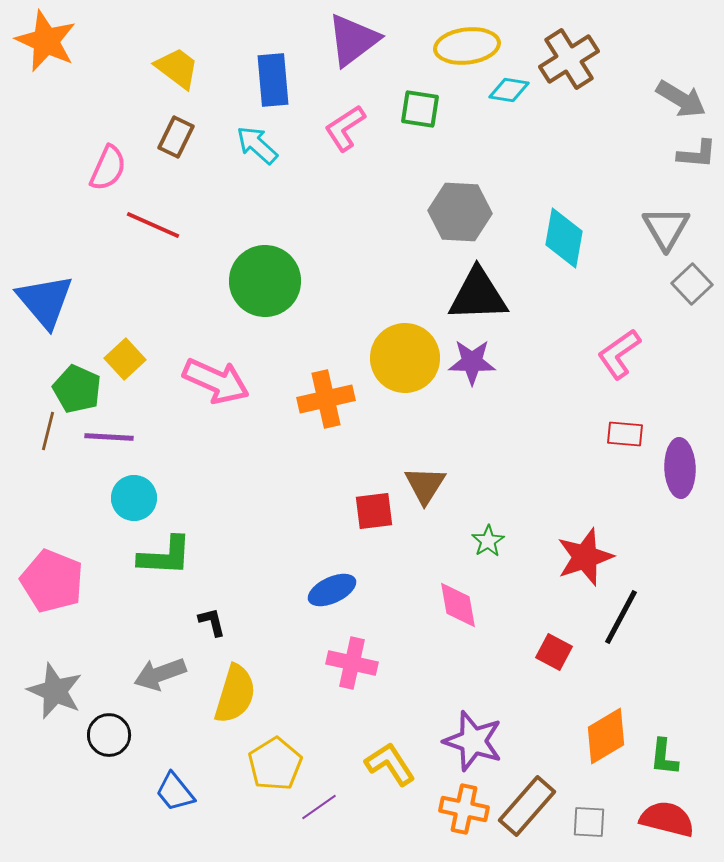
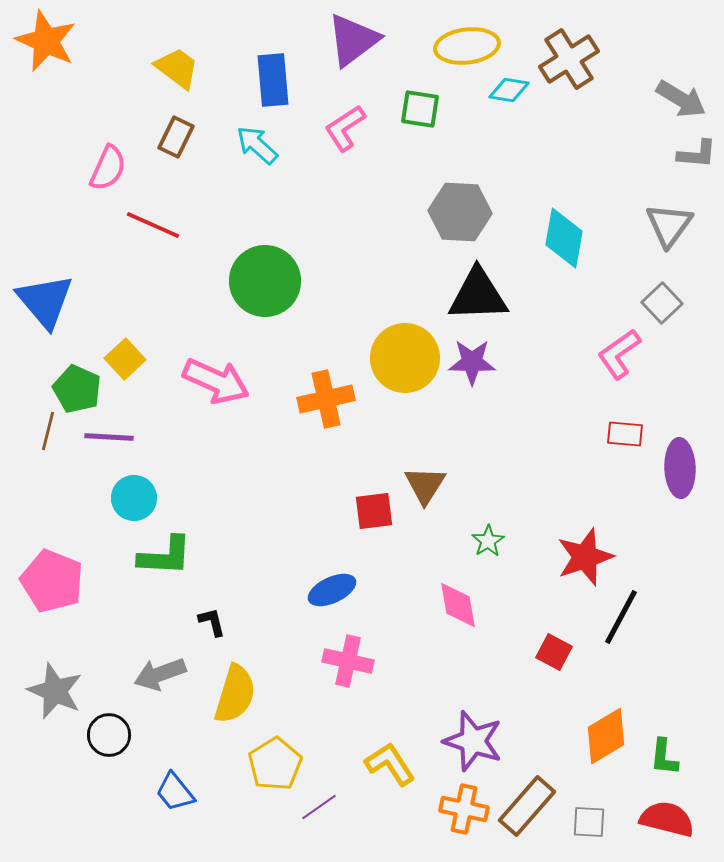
gray triangle at (666, 228): moved 3 px right, 3 px up; rotated 6 degrees clockwise
gray square at (692, 284): moved 30 px left, 19 px down
pink cross at (352, 663): moved 4 px left, 2 px up
